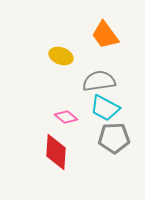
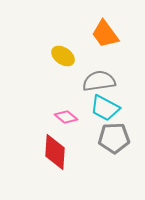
orange trapezoid: moved 1 px up
yellow ellipse: moved 2 px right; rotated 15 degrees clockwise
red diamond: moved 1 px left
